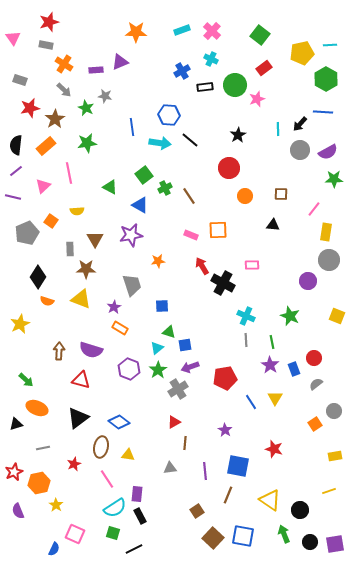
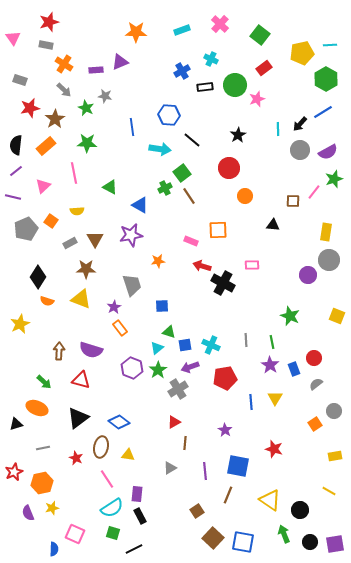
pink cross at (212, 31): moved 8 px right, 7 px up
blue line at (323, 112): rotated 36 degrees counterclockwise
black line at (190, 140): moved 2 px right
green star at (87, 143): rotated 12 degrees clockwise
cyan arrow at (160, 143): moved 6 px down
pink line at (69, 173): moved 5 px right
green square at (144, 175): moved 38 px right, 2 px up
green star at (334, 179): rotated 18 degrees counterclockwise
brown square at (281, 194): moved 12 px right, 7 px down
pink line at (314, 209): moved 17 px up
gray pentagon at (27, 233): moved 1 px left, 4 px up
pink rectangle at (191, 235): moved 6 px down
gray rectangle at (70, 249): moved 6 px up; rotated 64 degrees clockwise
red arrow at (202, 266): rotated 42 degrees counterclockwise
purple circle at (308, 281): moved 6 px up
cyan cross at (246, 316): moved 35 px left, 29 px down
orange rectangle at (120, 328): rotated 21 degrees clockwise
purple hexagon at (129, 369): moved 3 px right, 1 px up
green arrow at (26, 380): moved 18 px right, 2 px down
blue line at (251, 402): rotated 28 degrees clockwise
red star at (74, 464): moved 2 px right, 6 px up; rotated 24 degrees counterclockwise
gray triangle at (170, 468): rotated 24 degrees counterclockwise
orange hexagon at (39, 483): moved 3 px right
yellow line at (329, 491): rotated 48 degrees clockwise
yellow star at (56, 505): moved 4 px left, 3 px down; rotated 24 degrees clockwise
cyan semicircle at (115, 508): moved 3 px left
purple semicircle at (18, 511): moved 10 px right, 2 px down
blue square at (243, 536): moved 6 px down
blue semicircle at (54, 549): rotated 24 degrees counterclockwise
